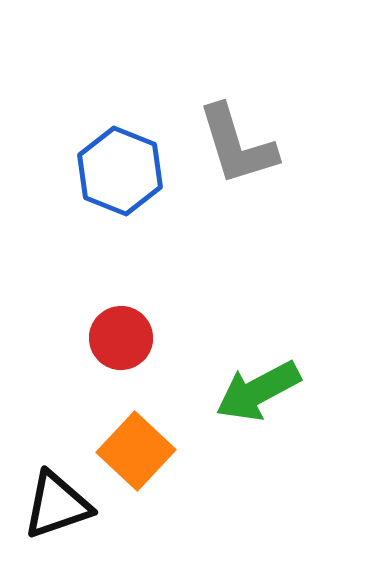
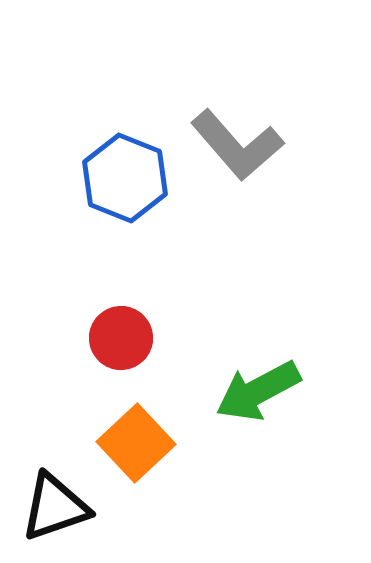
gray L-shape: rotated 24 degrees counterclockwise
blue hexagon: moved 5 px right, 7 px down
orange square: moved 8 px up; rotated 4 degrees clockwise
black triangle: moved 2 px left, 2 px down
